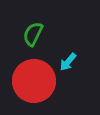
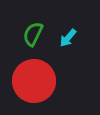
cyan arrow: moved 24 px up
